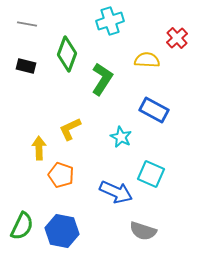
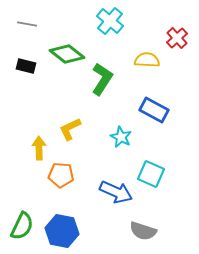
cyan cross: rotated 32 degrees counterclockwise
green diamond: rotated 72 degrees counterclockwise
orange pentagon: rotated 15 degrees counterclockwise
